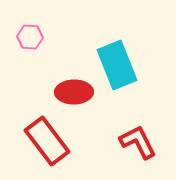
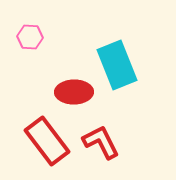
red L-shape: moved 37 px left
